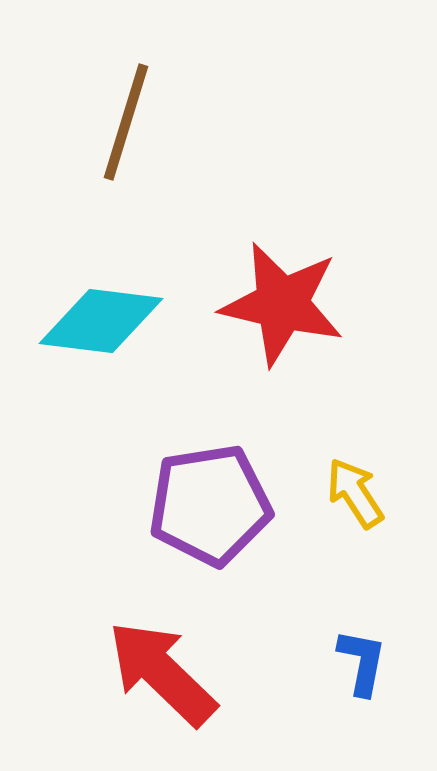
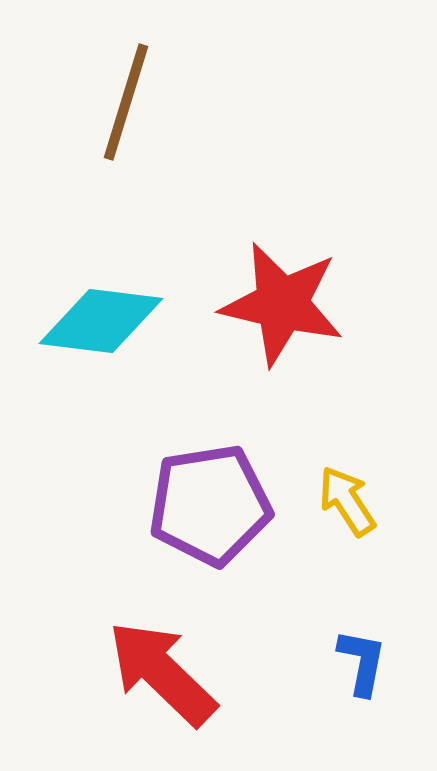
brown line: moved 20 px up
yellow arrow: moved 8 px left, 8 px down
